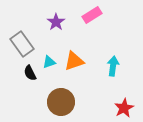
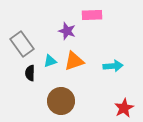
pink rectangle: rotated 30 degrees clockwise
purple star: moved 11 px right, 9 px down; rotated 18 degrees counterclockwise
cyan triangle: moved 1 px right, 1 px up
cyan arrow: rotated 78 degrees clockwise
black semicircle: rotated 28 degrees clockwise
brown circle: moved 1 px up
